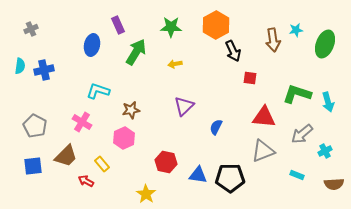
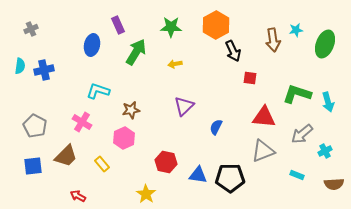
red arrow: moved 8 px left, 15 px down
